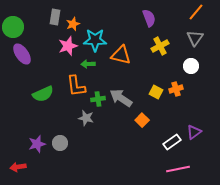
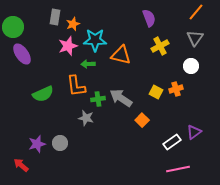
red arrow: moved 3 px right, 2 px up; rotated 49 degrees clockwise
